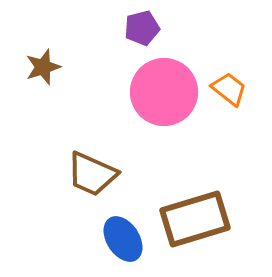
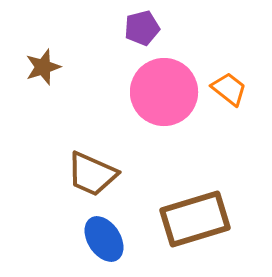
blue ellipse: moved 19 px left
